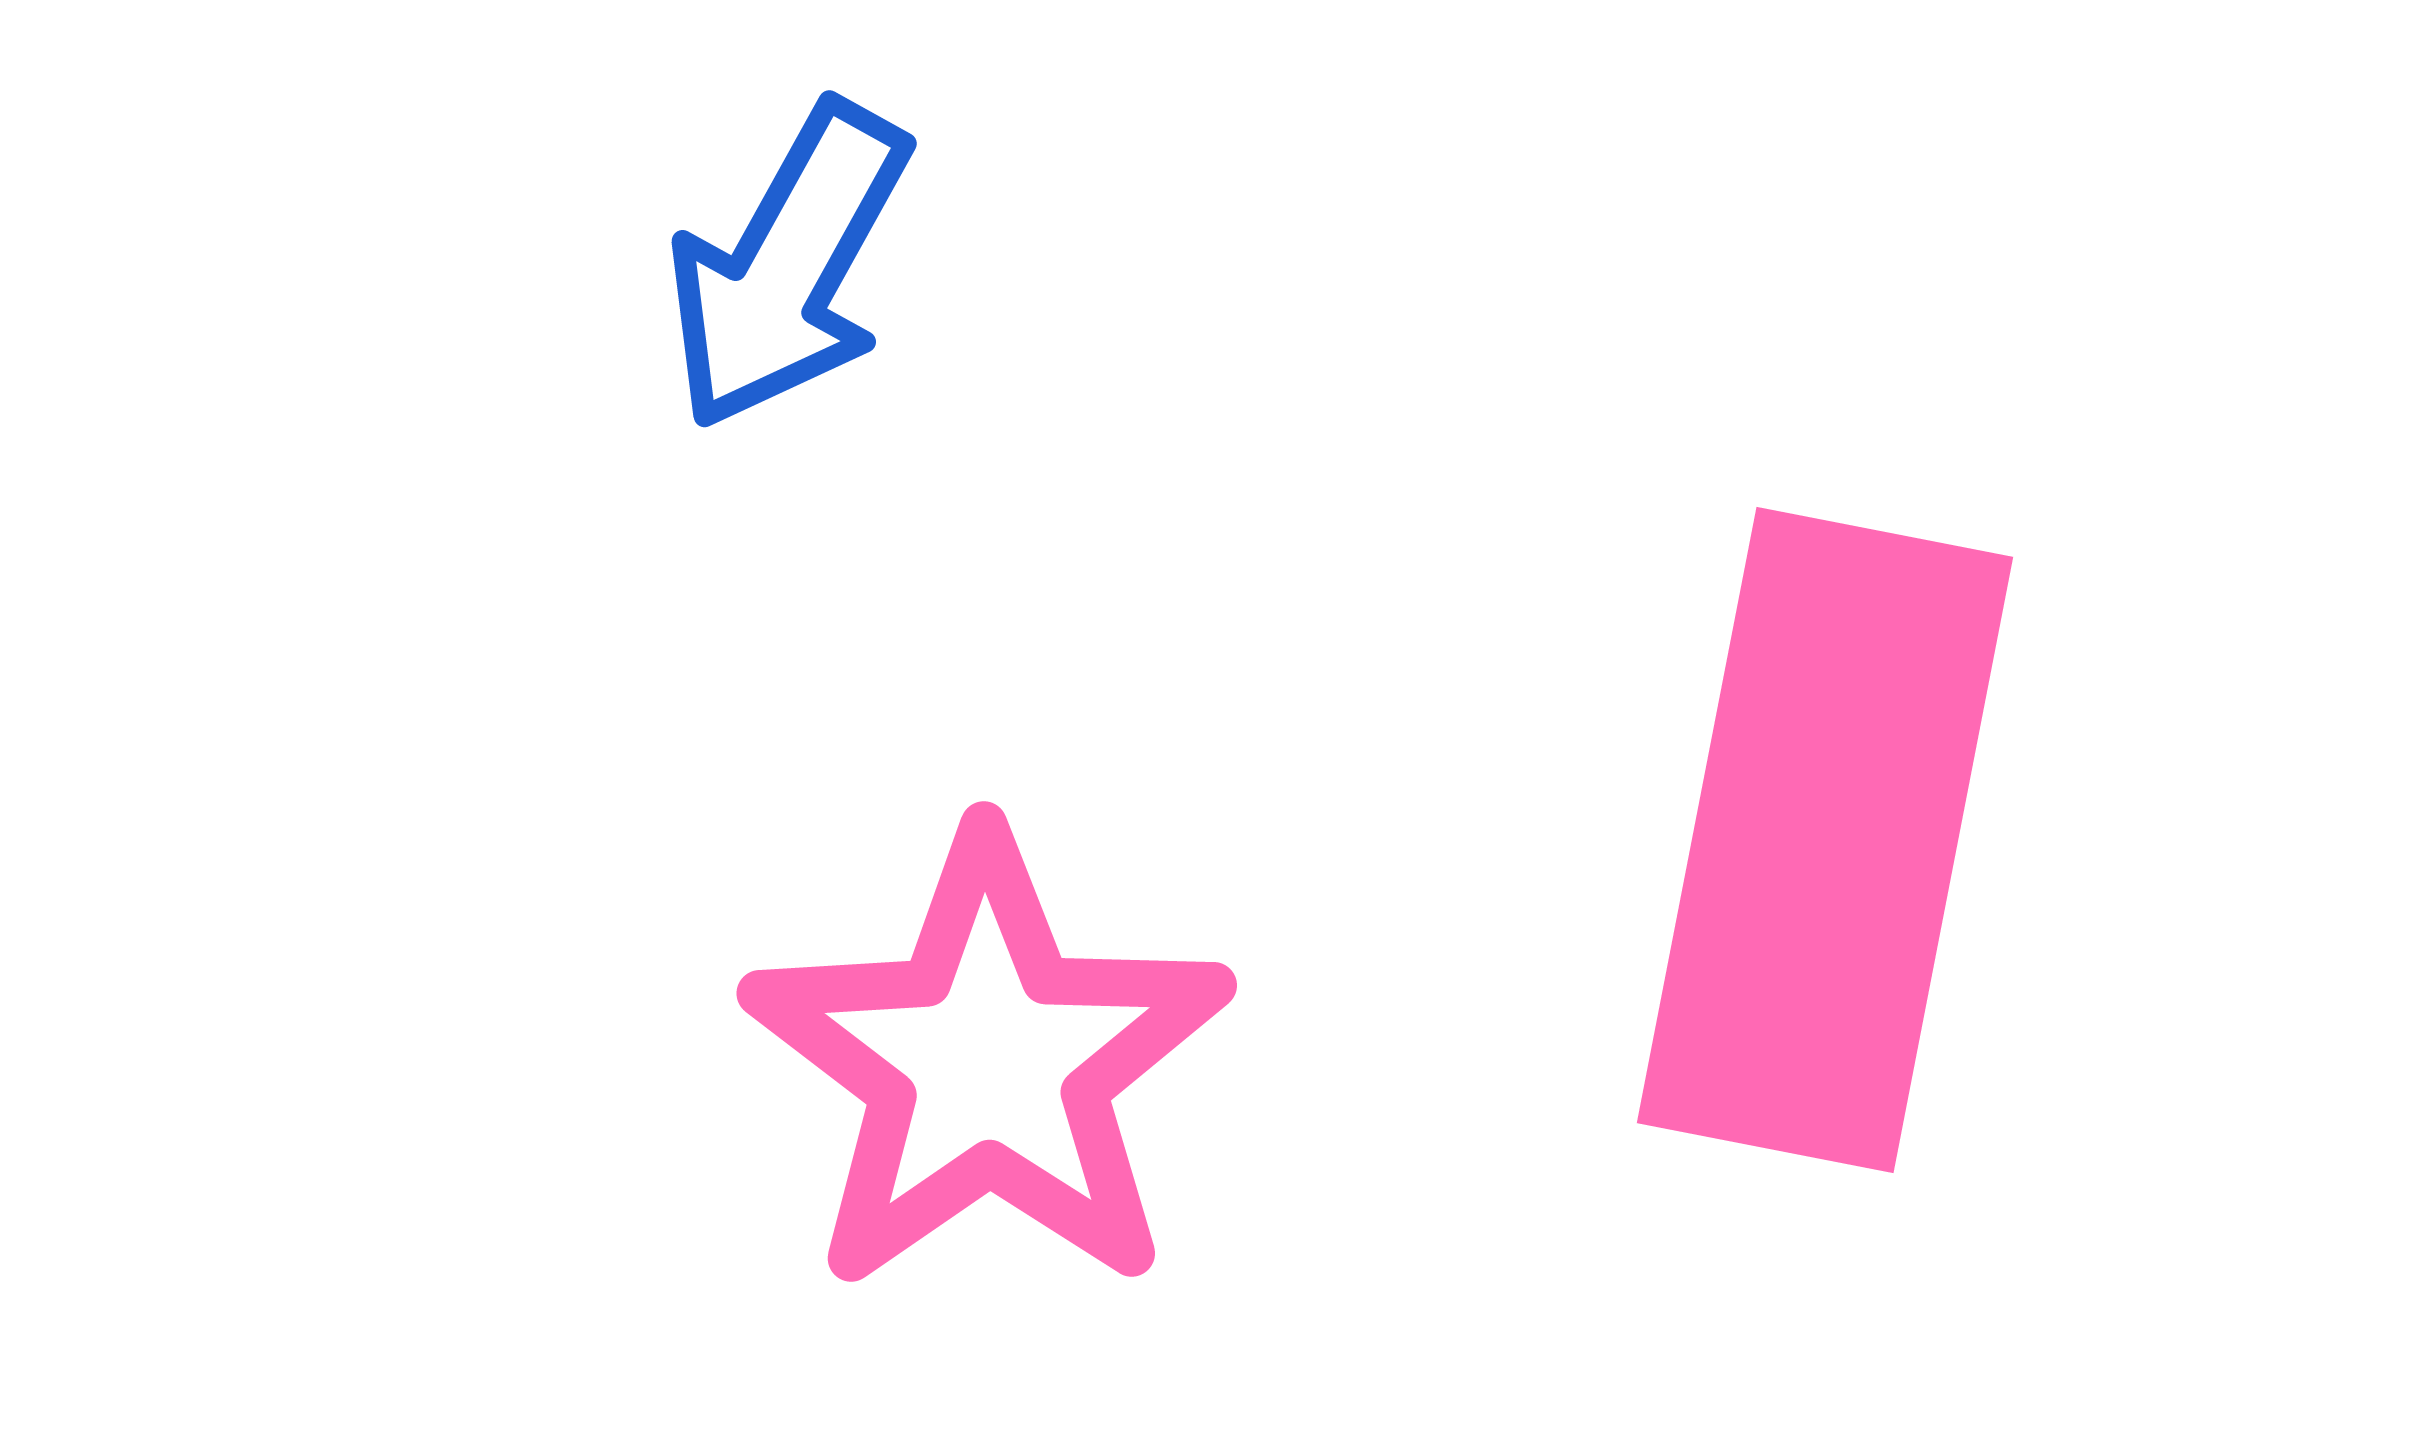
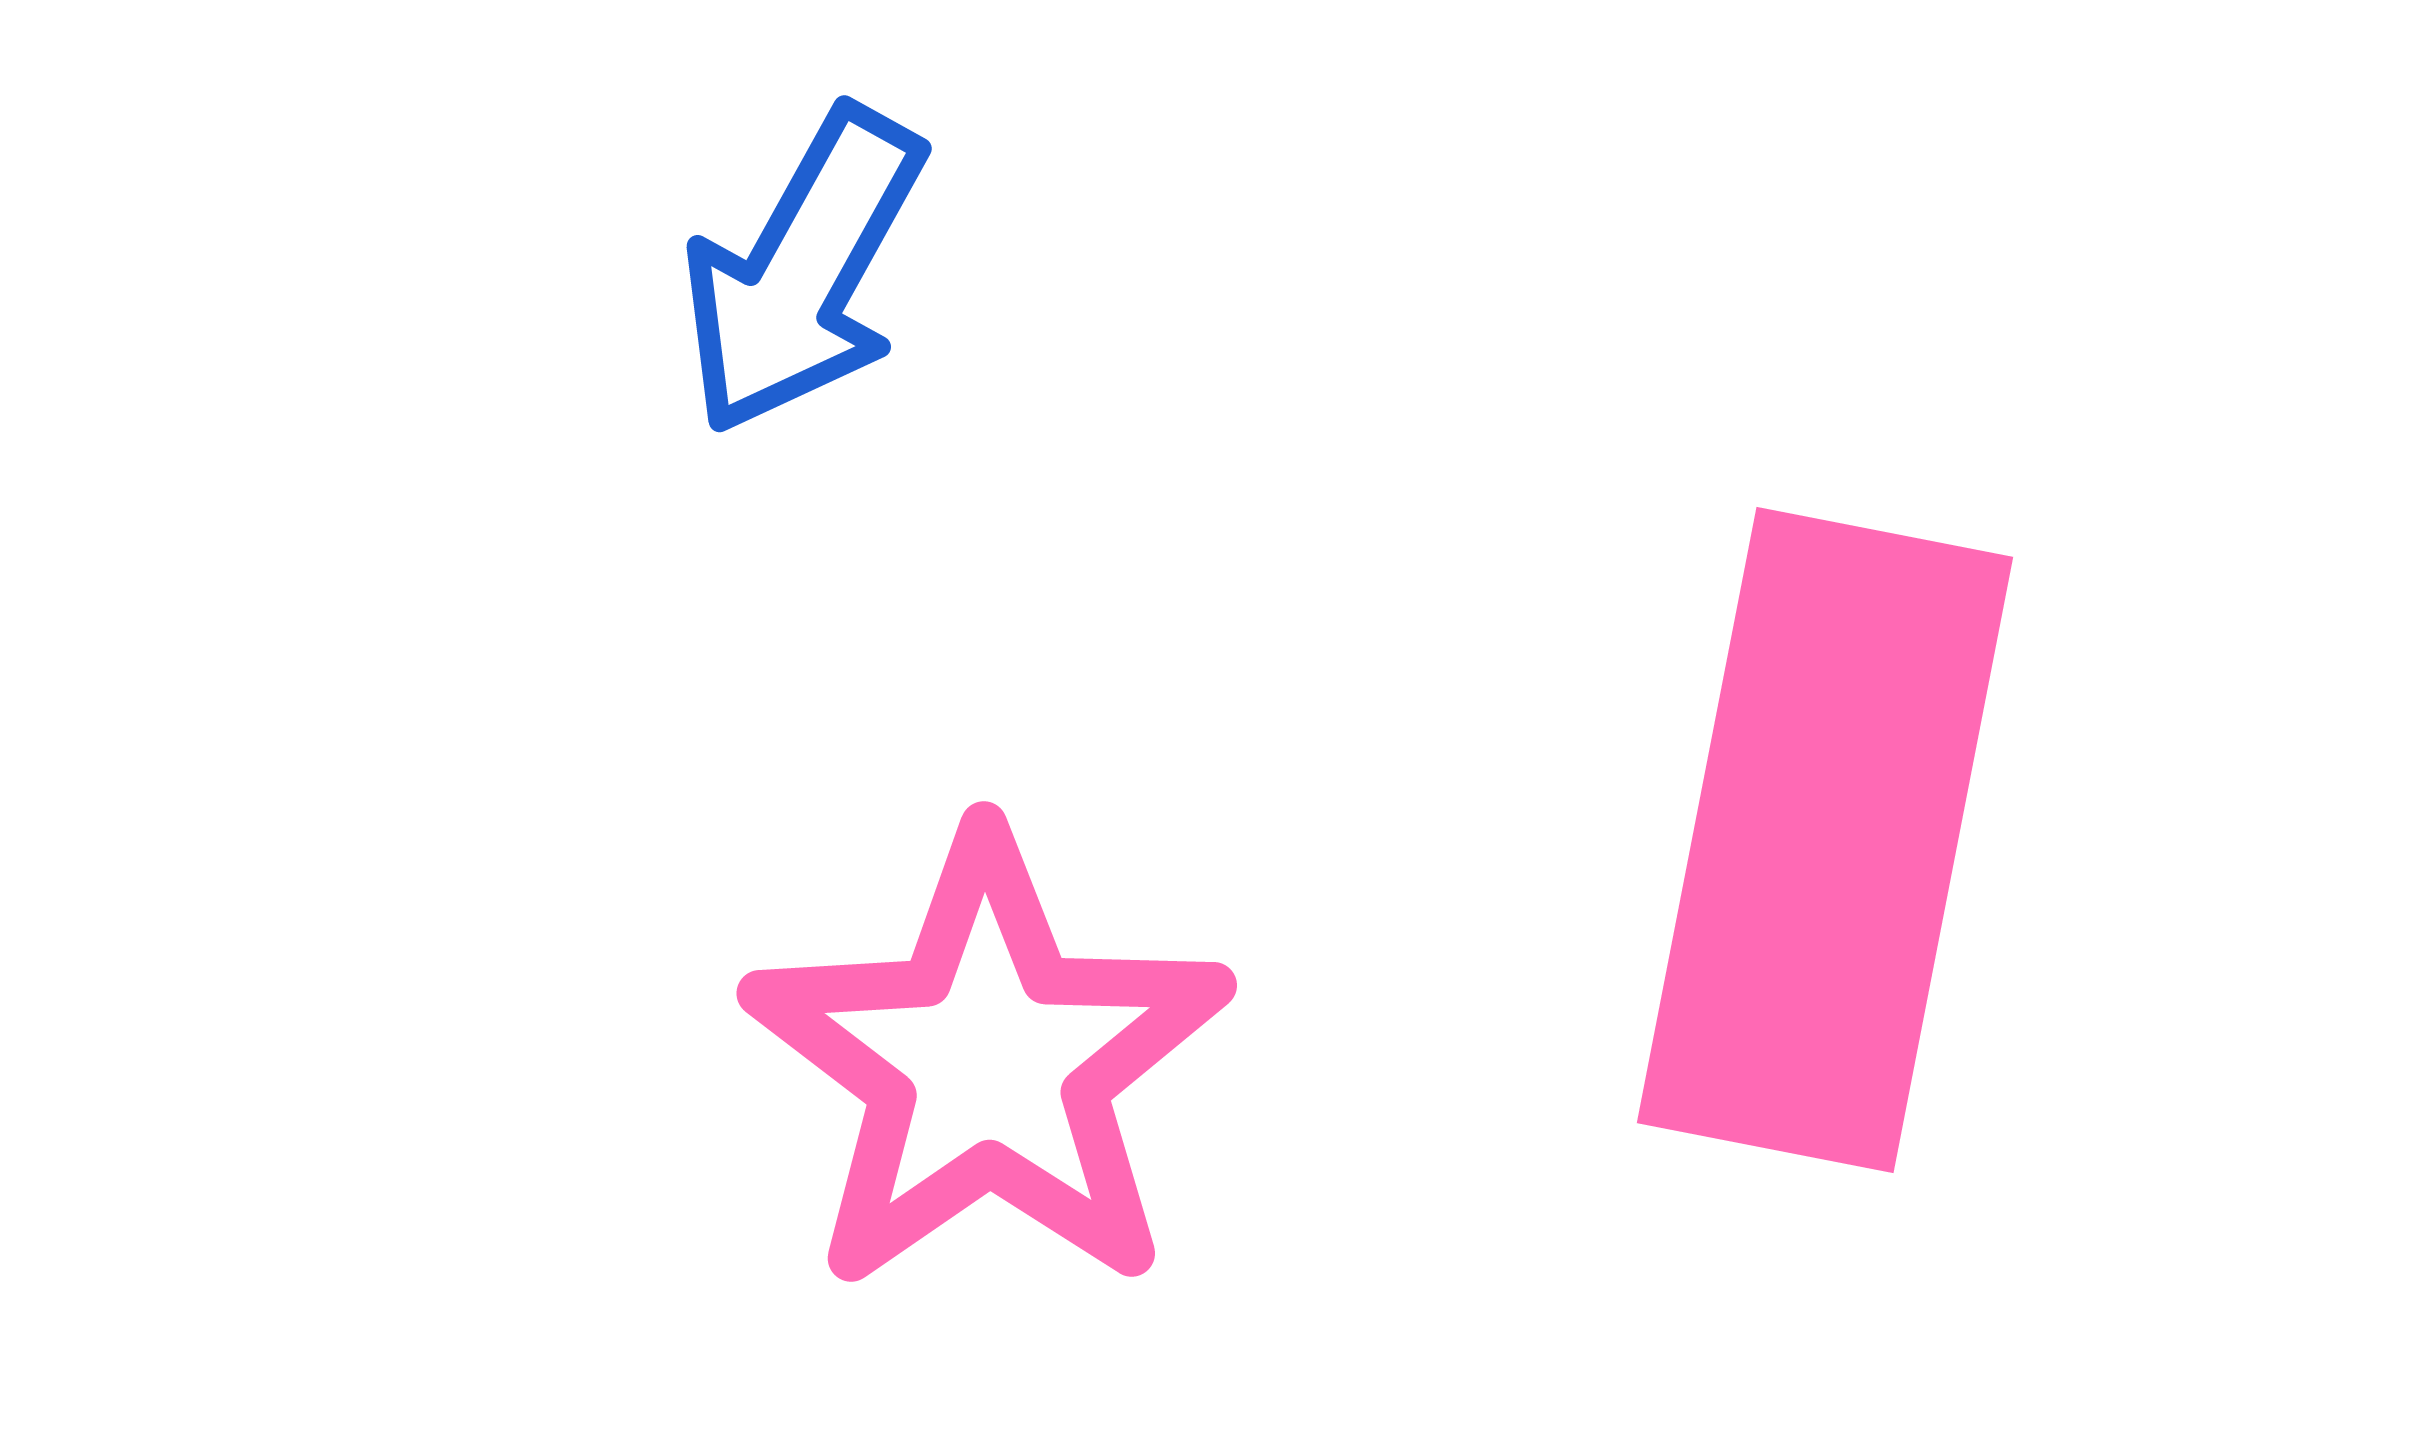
blue arrow: moved 15 px right, 5 px down
